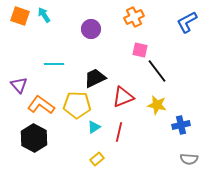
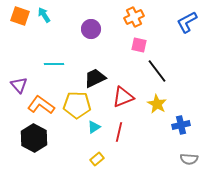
pink square: moved 1 px left, 5 px up
yellow star: moved 1 px up; rotated 18 degrees clockwise
